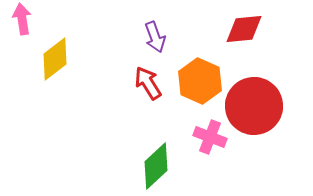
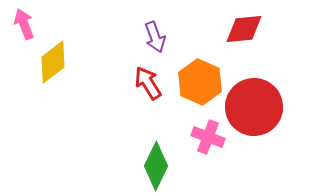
pink arrow: moved 2 px right, 5 px down; rotated 12 degrees counterclockwise
yellow diamond: moved 2 px left, 3 px down
orange hexagon: moved 1 px down
red circle: moved 1 px down
pink cross: moved 2 px left
green diamond: rotated 21 degrees counterclockwise
